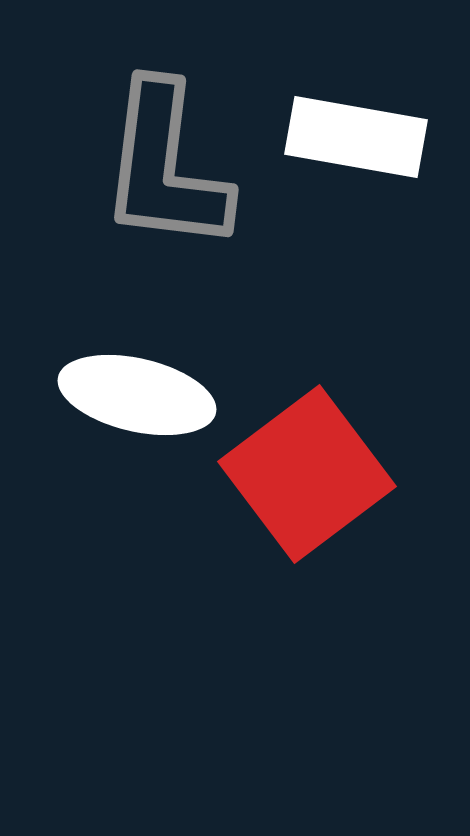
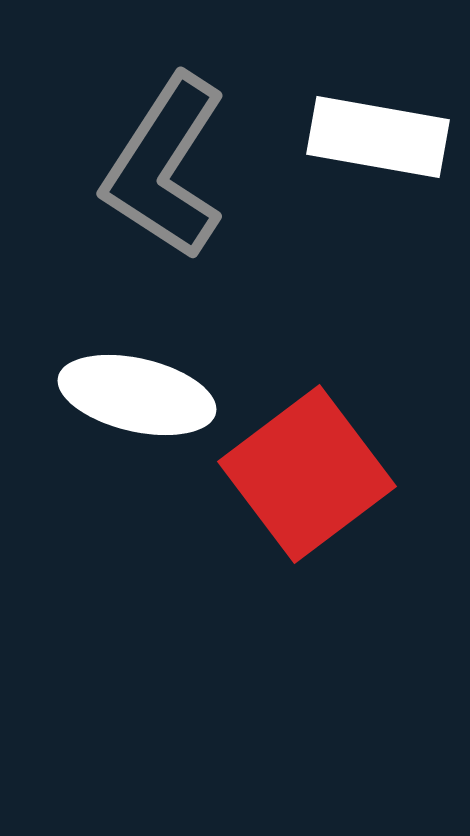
white rectangle: moved 22 px right
gray L-shape: rotated 26 degrees clockwise
